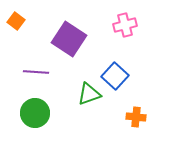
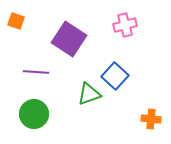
orange square: rotated 18 degrees counterclockwise
green circle: moved 1 px left, 1 px down
orange cross: moved 15 px right, 2 px down
